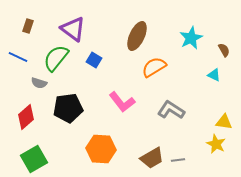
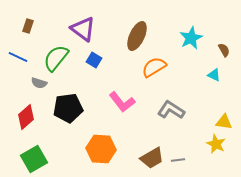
purple triangle: moved 10 px right
